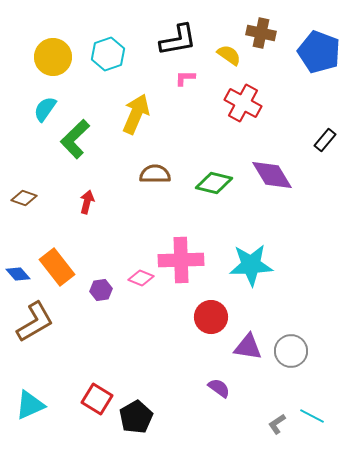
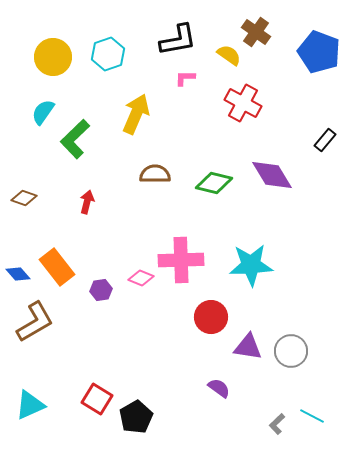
brown cross: moved 5 px left, 1 px up; rotated 24 degrees clockwise
cyan semicircle: moved 2 px left, 3 px down
gray L-shape: rotated 10 degrees counterclockwise
